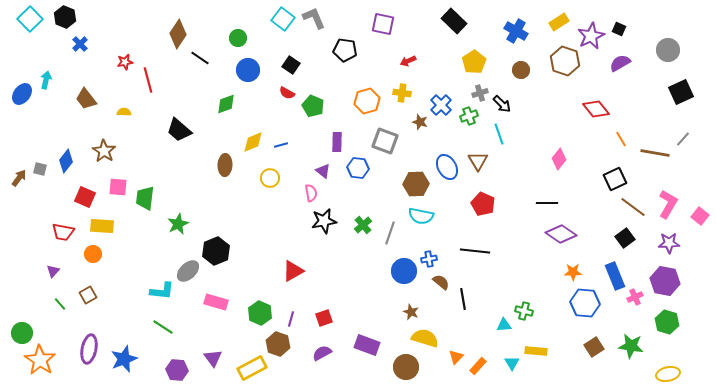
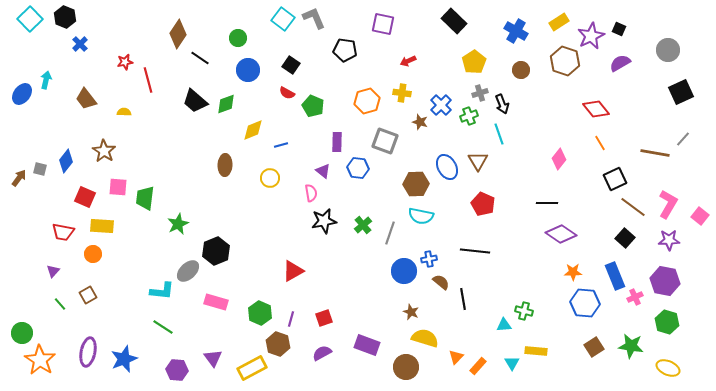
black arrow at (502, 104): rotated 24 degrees clockwise
black trapezoid at (179, 130): moved 16 px right, 29 px up
orange line at (621, 139): moved 21 px left, 4 px down
yellow diamond at (253, 142): moved 12 px up
black square at (625, 238): rotated 12 degrees counterclockwise
purple star at (669, 243): moved 3 px up
purple ellipse at (89, 349): moved 1 px left, 3 px down
yellow ellipse at (668, 374): moved 6 px up; rotated 35 degrees clockwise
